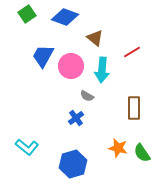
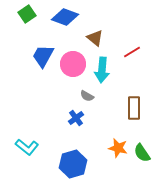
pink circle: moved 2 px right, 2 px up
